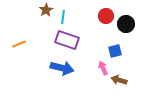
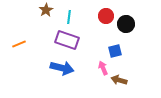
cyan line: moved 6 px right
